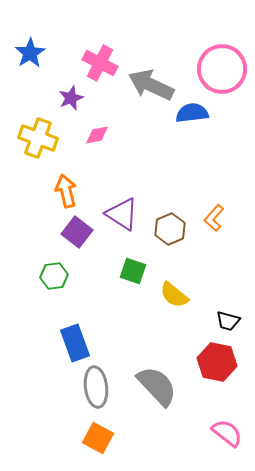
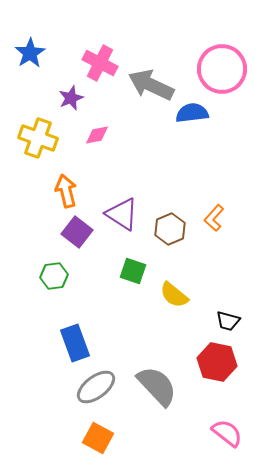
gray ellipse: rotated 60 degrees clockwise
